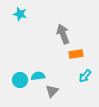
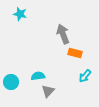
orange rectangle: moved 1 px left, 1 px up; rotated 24 degrees clockwise
cyan circle: moved 9 px left, 2 px down
gray triangle: moved 4 px left
